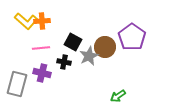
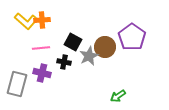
orange cross: moved 1 px up
